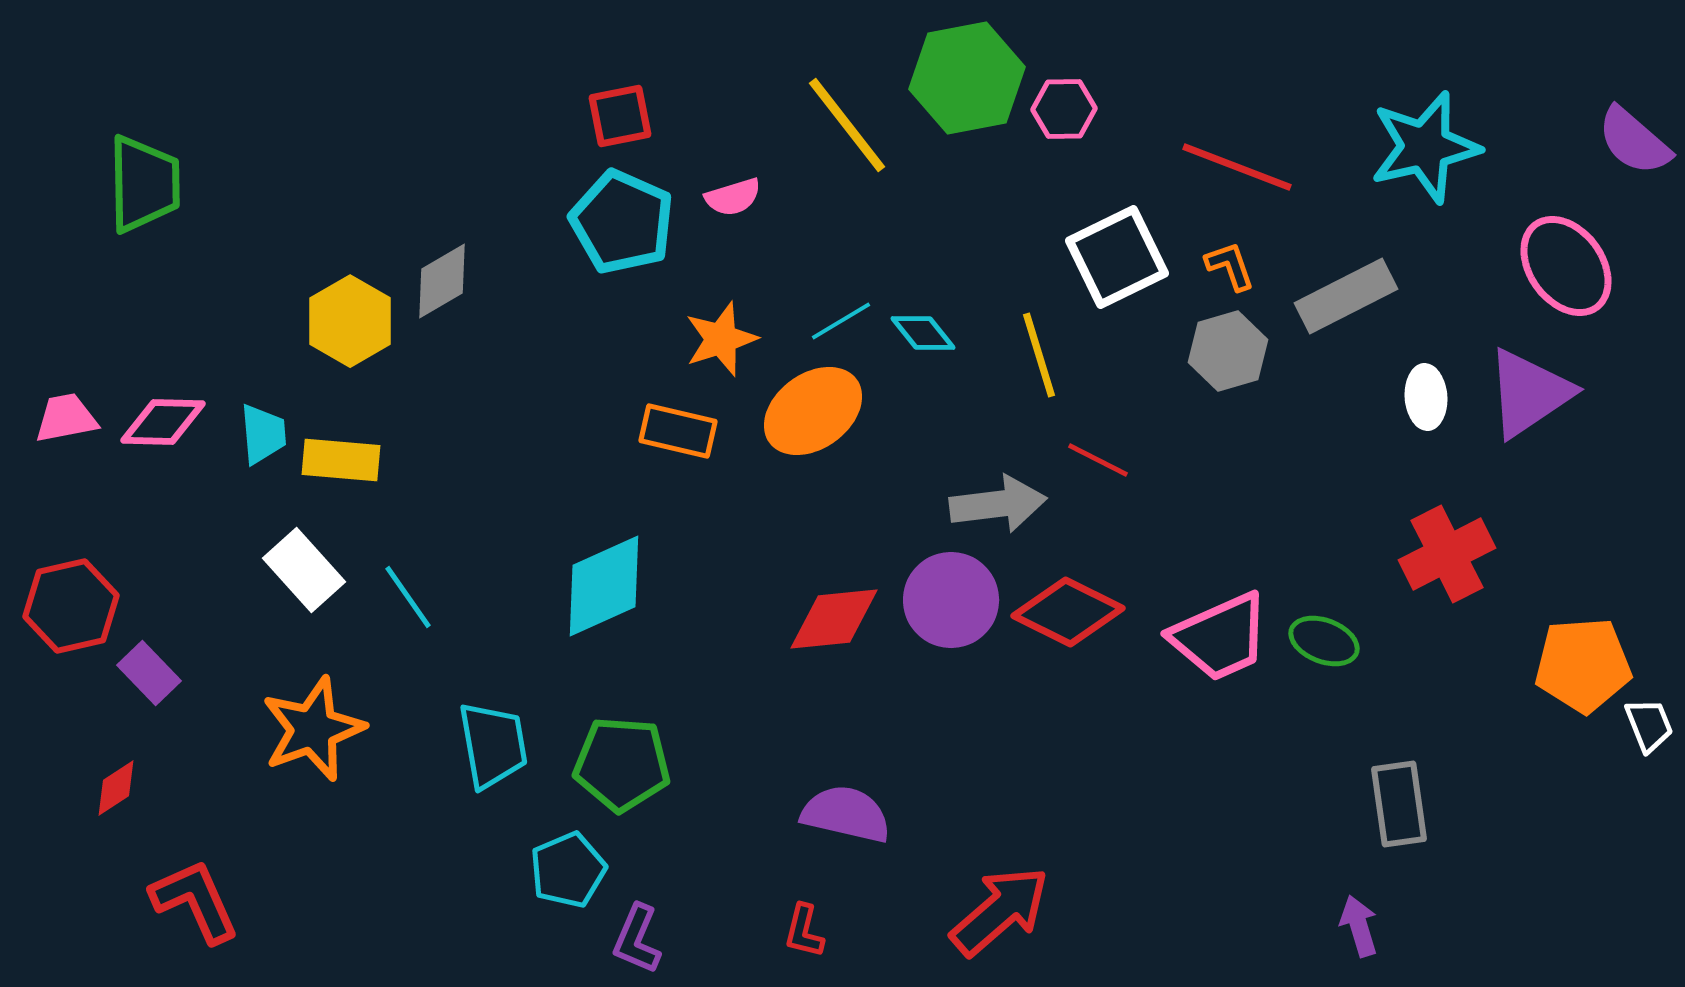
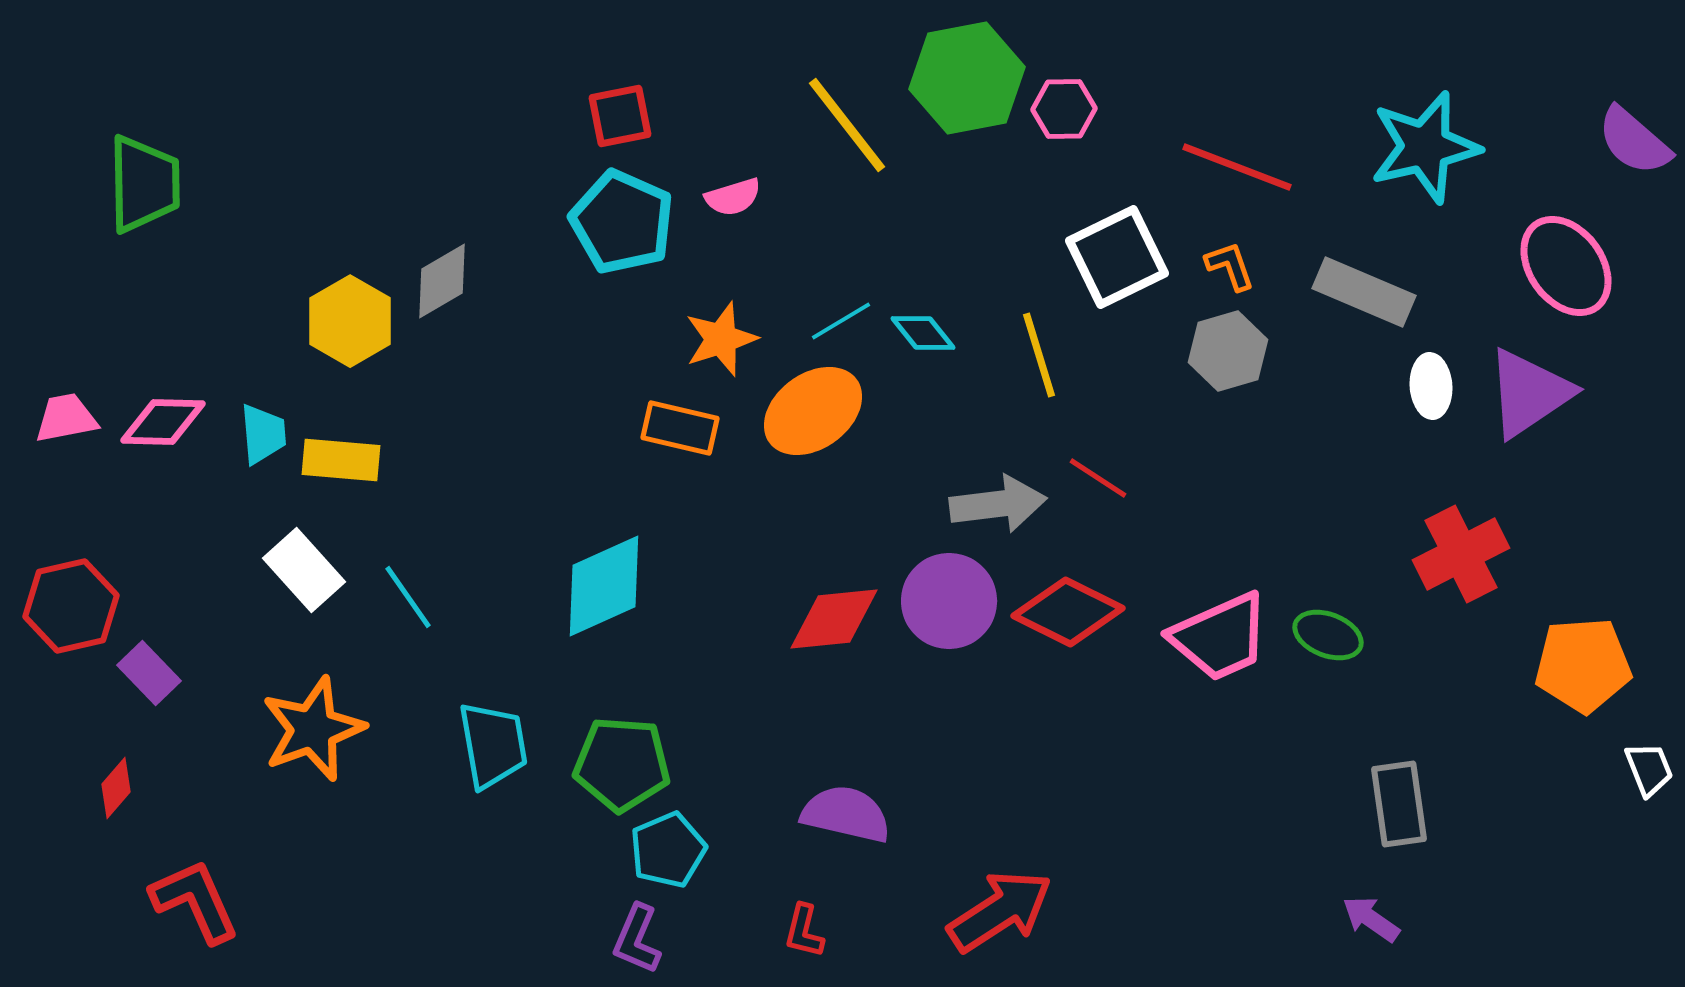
gray rectangle at (1346, 296): moved 18 px right, 4 px up; rotated 50 degrees clockwise
white ellipse at (1426, 397): moved 5 px right, 11 px up
orange rectangle at (678, 431): moved 2 px right, 3 px up
red line at (1098, 460): moved 18 px down; rotated 6 degrees clockwise
red cross at (1447, 554): moved 14 px right
purple circle at (951, 600): moved 2 px left, 1 px down
green ellipse at (1324, 641): moved 4 px right, 6 px up
white trapezoid at (1649, 725): moved 44 px down
red diamond at (116, 788): rotated 16 degrees counterclockwise
cyan pentagon at (568, 870): moved 100 px right, 20 px up
red arrow at (1000, 911): rotated 8 degrees clockwise
purple arrow at (1359, 926): moved 12 px right, 7 px up; rotated 38 degrees counterclockwise
